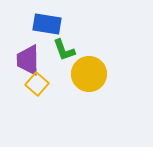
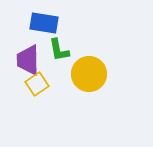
blue rectangle: moved 3 px left, 1 px up
green L-shape: moved 5 px left; rotated 10 degrees clockwise
yellow square: rotated 15 degrees clockwise
